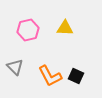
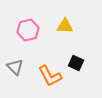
yellow triangle: moved 2 px up
black square: moved 13 px up
